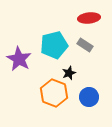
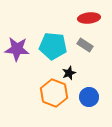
cyan pentagon: moved 1 px left, 1 px down; rotated 20 degrees clockwise
purple star: moved 2 px left, 10 px up; rotated 25 degrees counterclockwise
